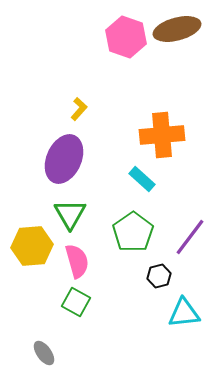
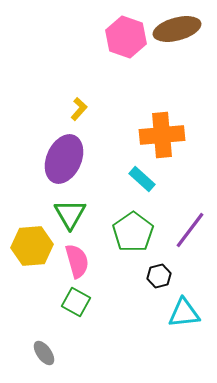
purple line: moved 7 px up
